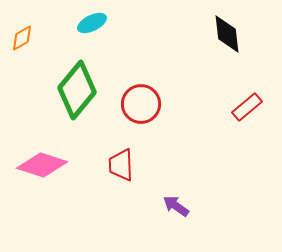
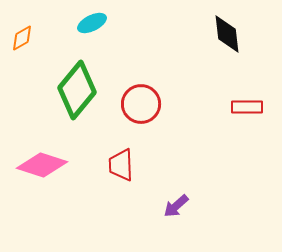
red rectangle: rotated 40 degrees clockwise
purple arrow: rotated 76 degrees counterclockwise
